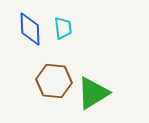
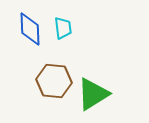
green triangle: moved 1 px down
